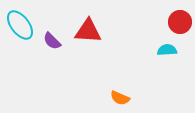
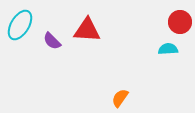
cyan ellipse: rotated 68 degrees clockwise
red triangle: moved 1 px left, 1 px up
cyan semicircle: moved 1 px right, 1 px up
orange semicircle: rotated 102 degrees clockwise
